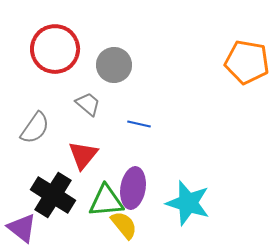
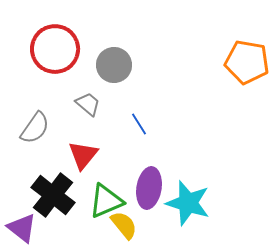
blue line: rotated 45 degrees clockwise
purple ellipse: moved 16 px right
black cross: rotated 6 degrees clockwise
green triangle: rotated 18 degrees counterclockwise
